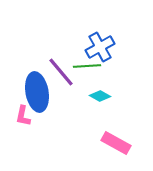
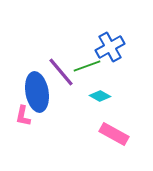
blue cross: moved 10 px right
green line: rotated 16 degrees counterclockwise
pink rectangle: moved 2 px left, 9 px up
